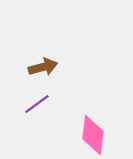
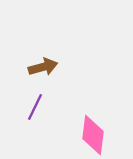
purple line: moved 2 px left, 3 px down; rotated 28 degrees counterclockwise
